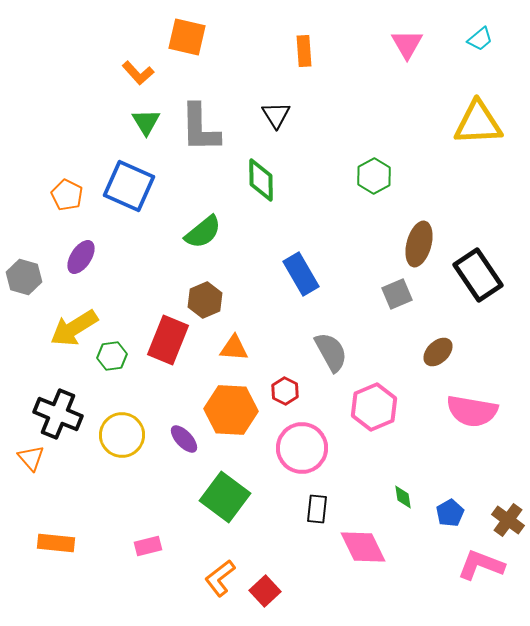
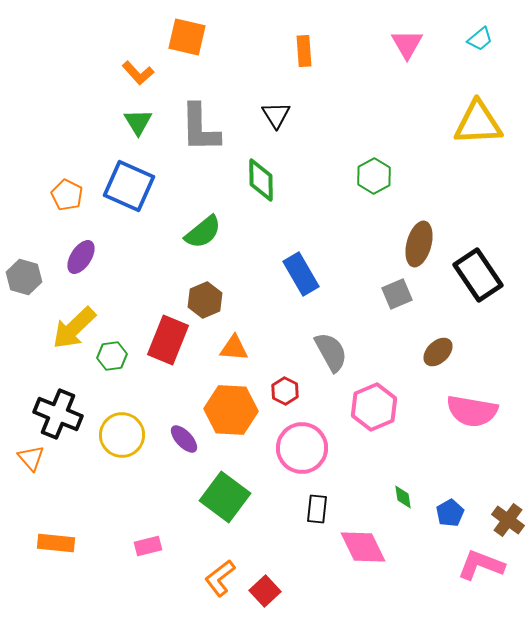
green triangle at (146, 122): moved 8 px left
yellow arrow at (74, 328): rotated 12 degrees counterclockwise
